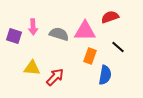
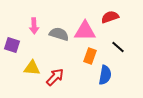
pink arrow: moved 1 px right, 1 px up
purple square: moved 2 px left, 9 px down
